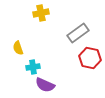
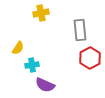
gray rectangle: moved 2 px right, 3 px up; rotated 60 degrees counterclockwise
yellow semicircle: rotated 128 degrees counterclockwise
red hexagon: rotated 20 degrees clockwise
cyan cross: moved 1 px left, 2 px up
